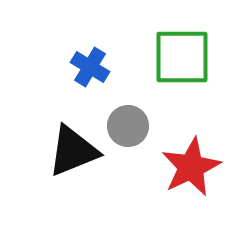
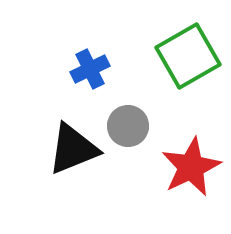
green square: moved 6 px right, 1 px up; rotated 30 degrees counterclockwise
blue cross: moved 2 px down; rotated 33 degrees clockwise
black triangle: moved 2 px up
